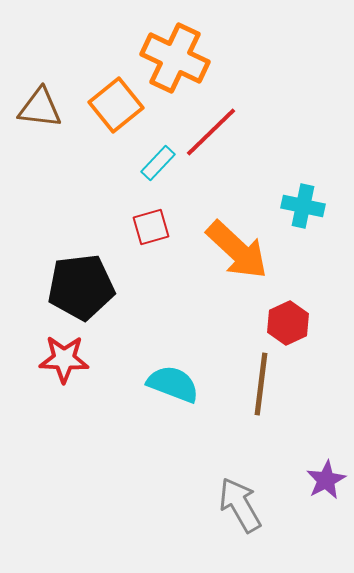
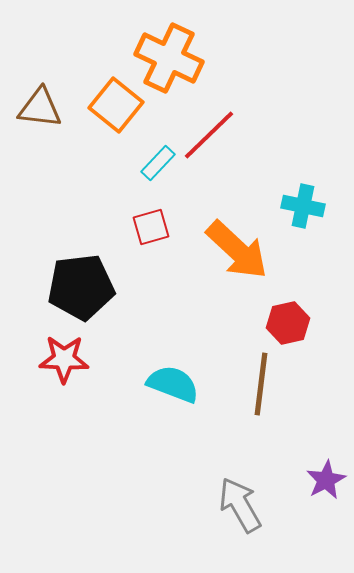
orange cross: moved 6 px left
orange square: rotated 12 degrees counterclockwise
red line: moved 2 px left, 3 px down
red hexagon: rotated 12 degrees clockwise
